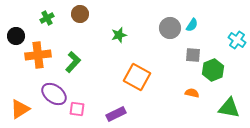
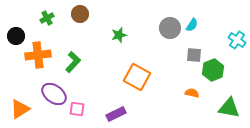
gray square: moved 1 px right
